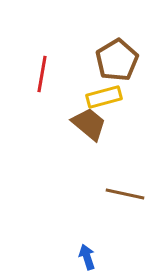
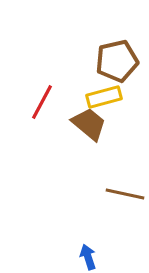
brown pentagon: moved 1 px down; rotated 18 degrees clockwise
red line: moved 28 px down; rotated 18 degrees clockwise
blue arrow: moved 1 px right
